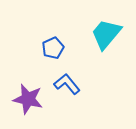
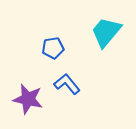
cyan trapezoid: moved 2 px up
blue pentagon: rotated 15 degrees clockwise
